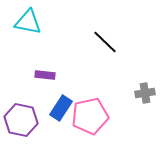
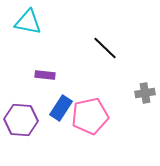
black line: moved 6 px down
purple hexagon: rotated 8 degrees counterclockwise
